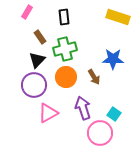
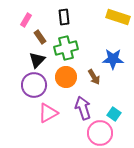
pink rectangle: moved 1 px left, 8 px down
green cross: moved 1 px right, 1 px up
